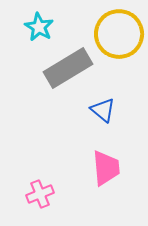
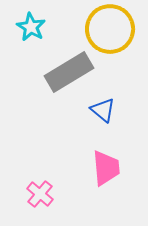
cyan star: moved 8 px left
yellow circle: moved 9 px left, 5 px up
gray rectangle: moved 1 px right, 4 px down
pink cross: rotated 28 degrees counterclockwise
